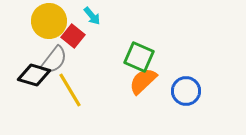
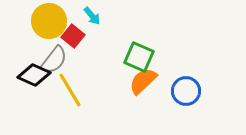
black diamond: rotated 8 degrees clockwise
